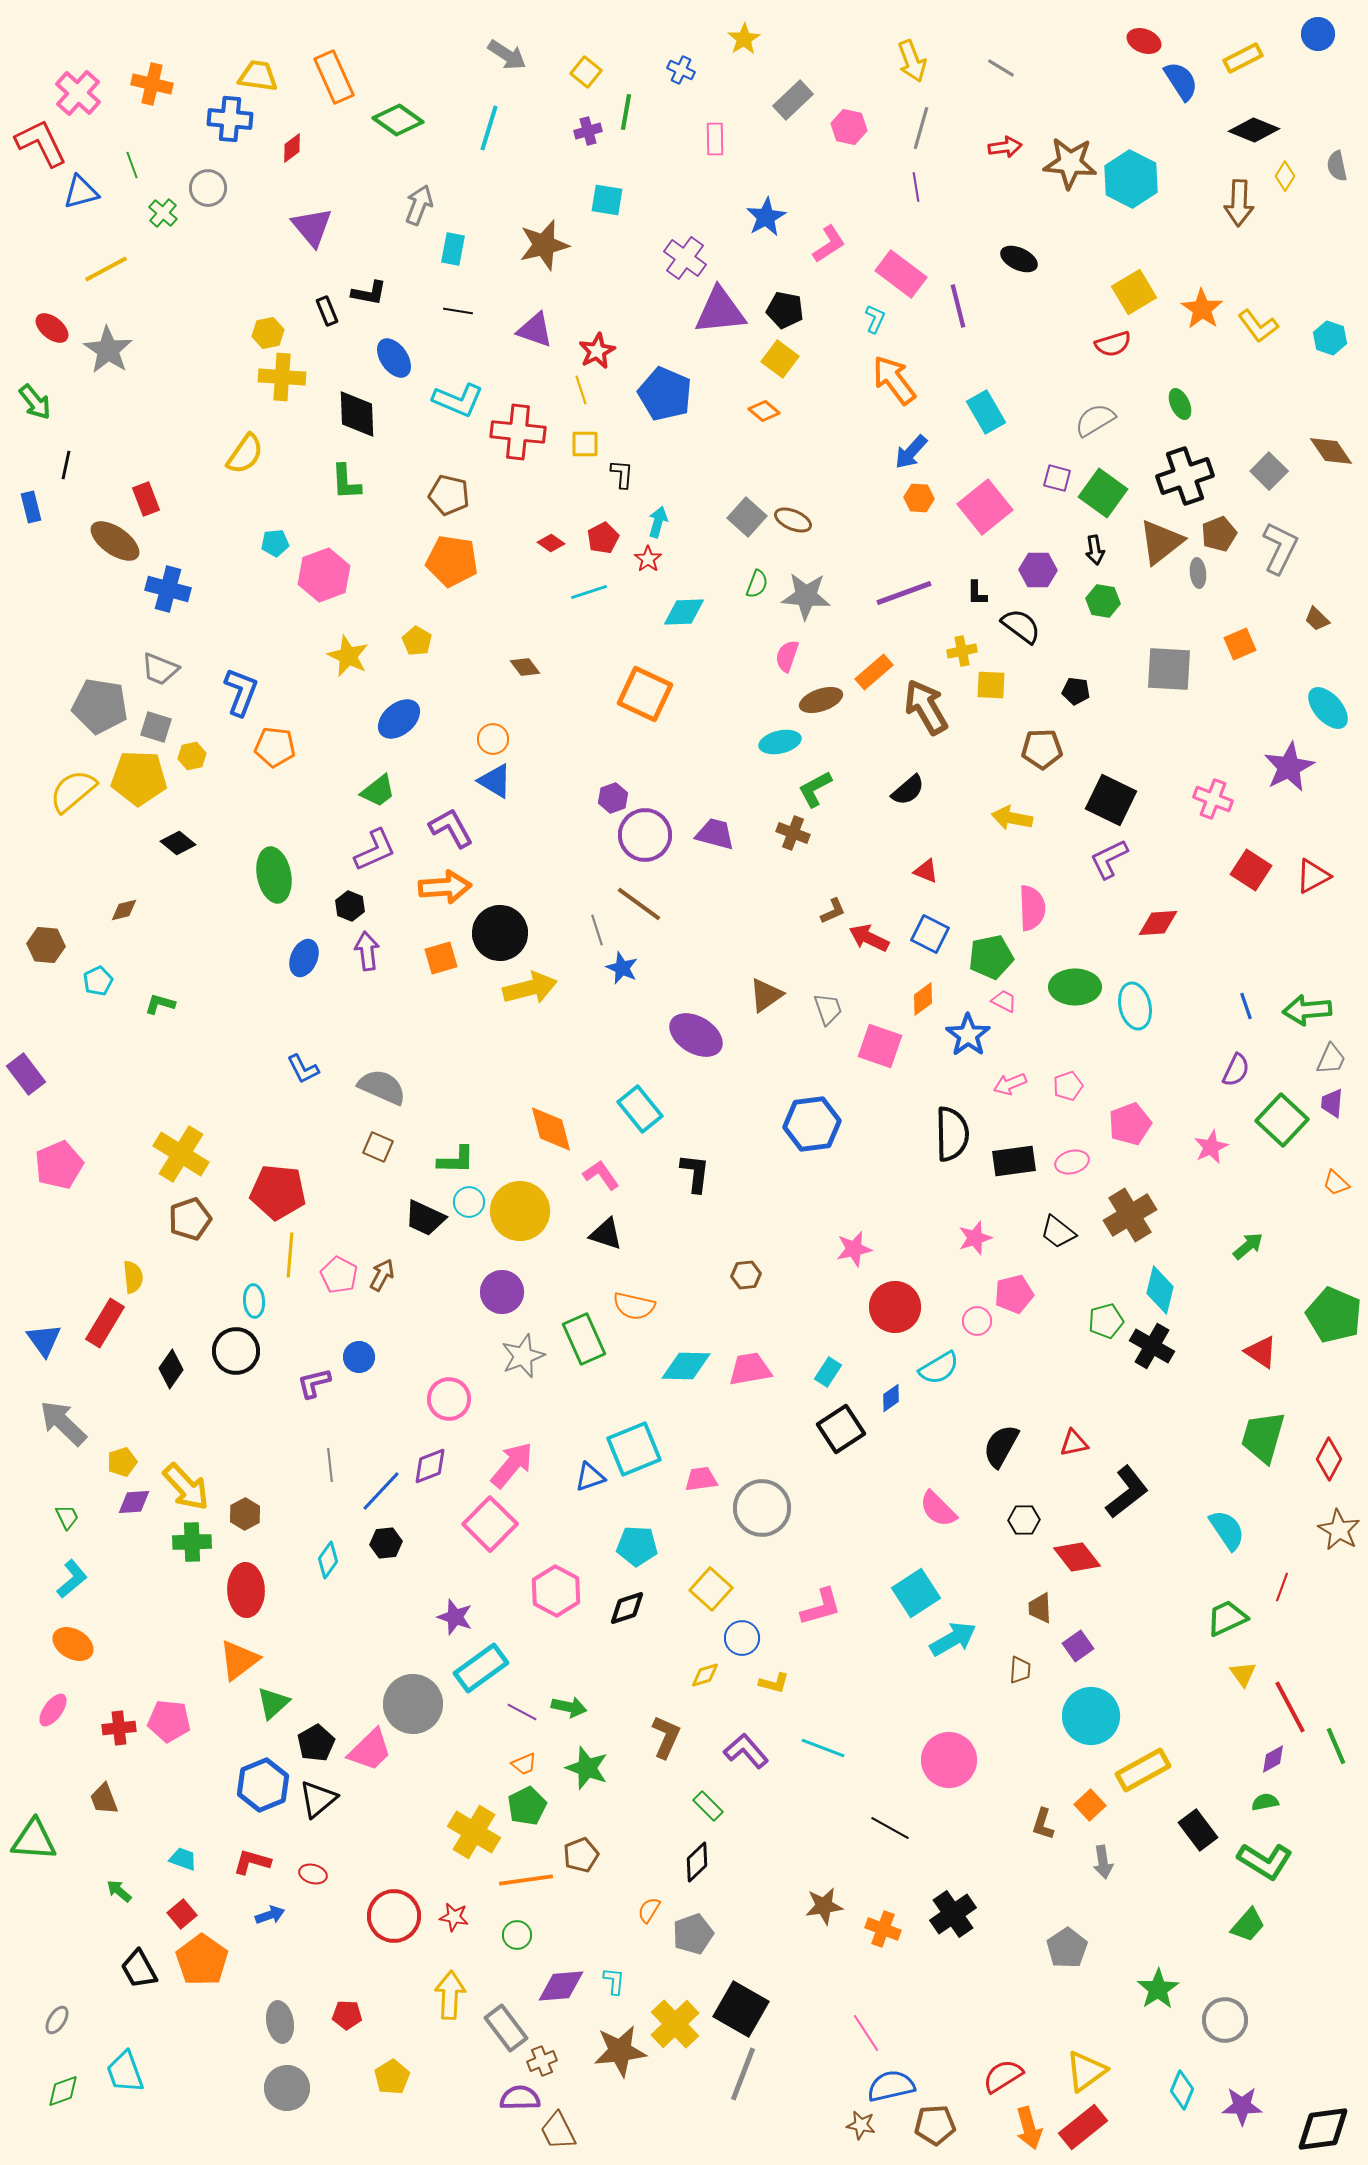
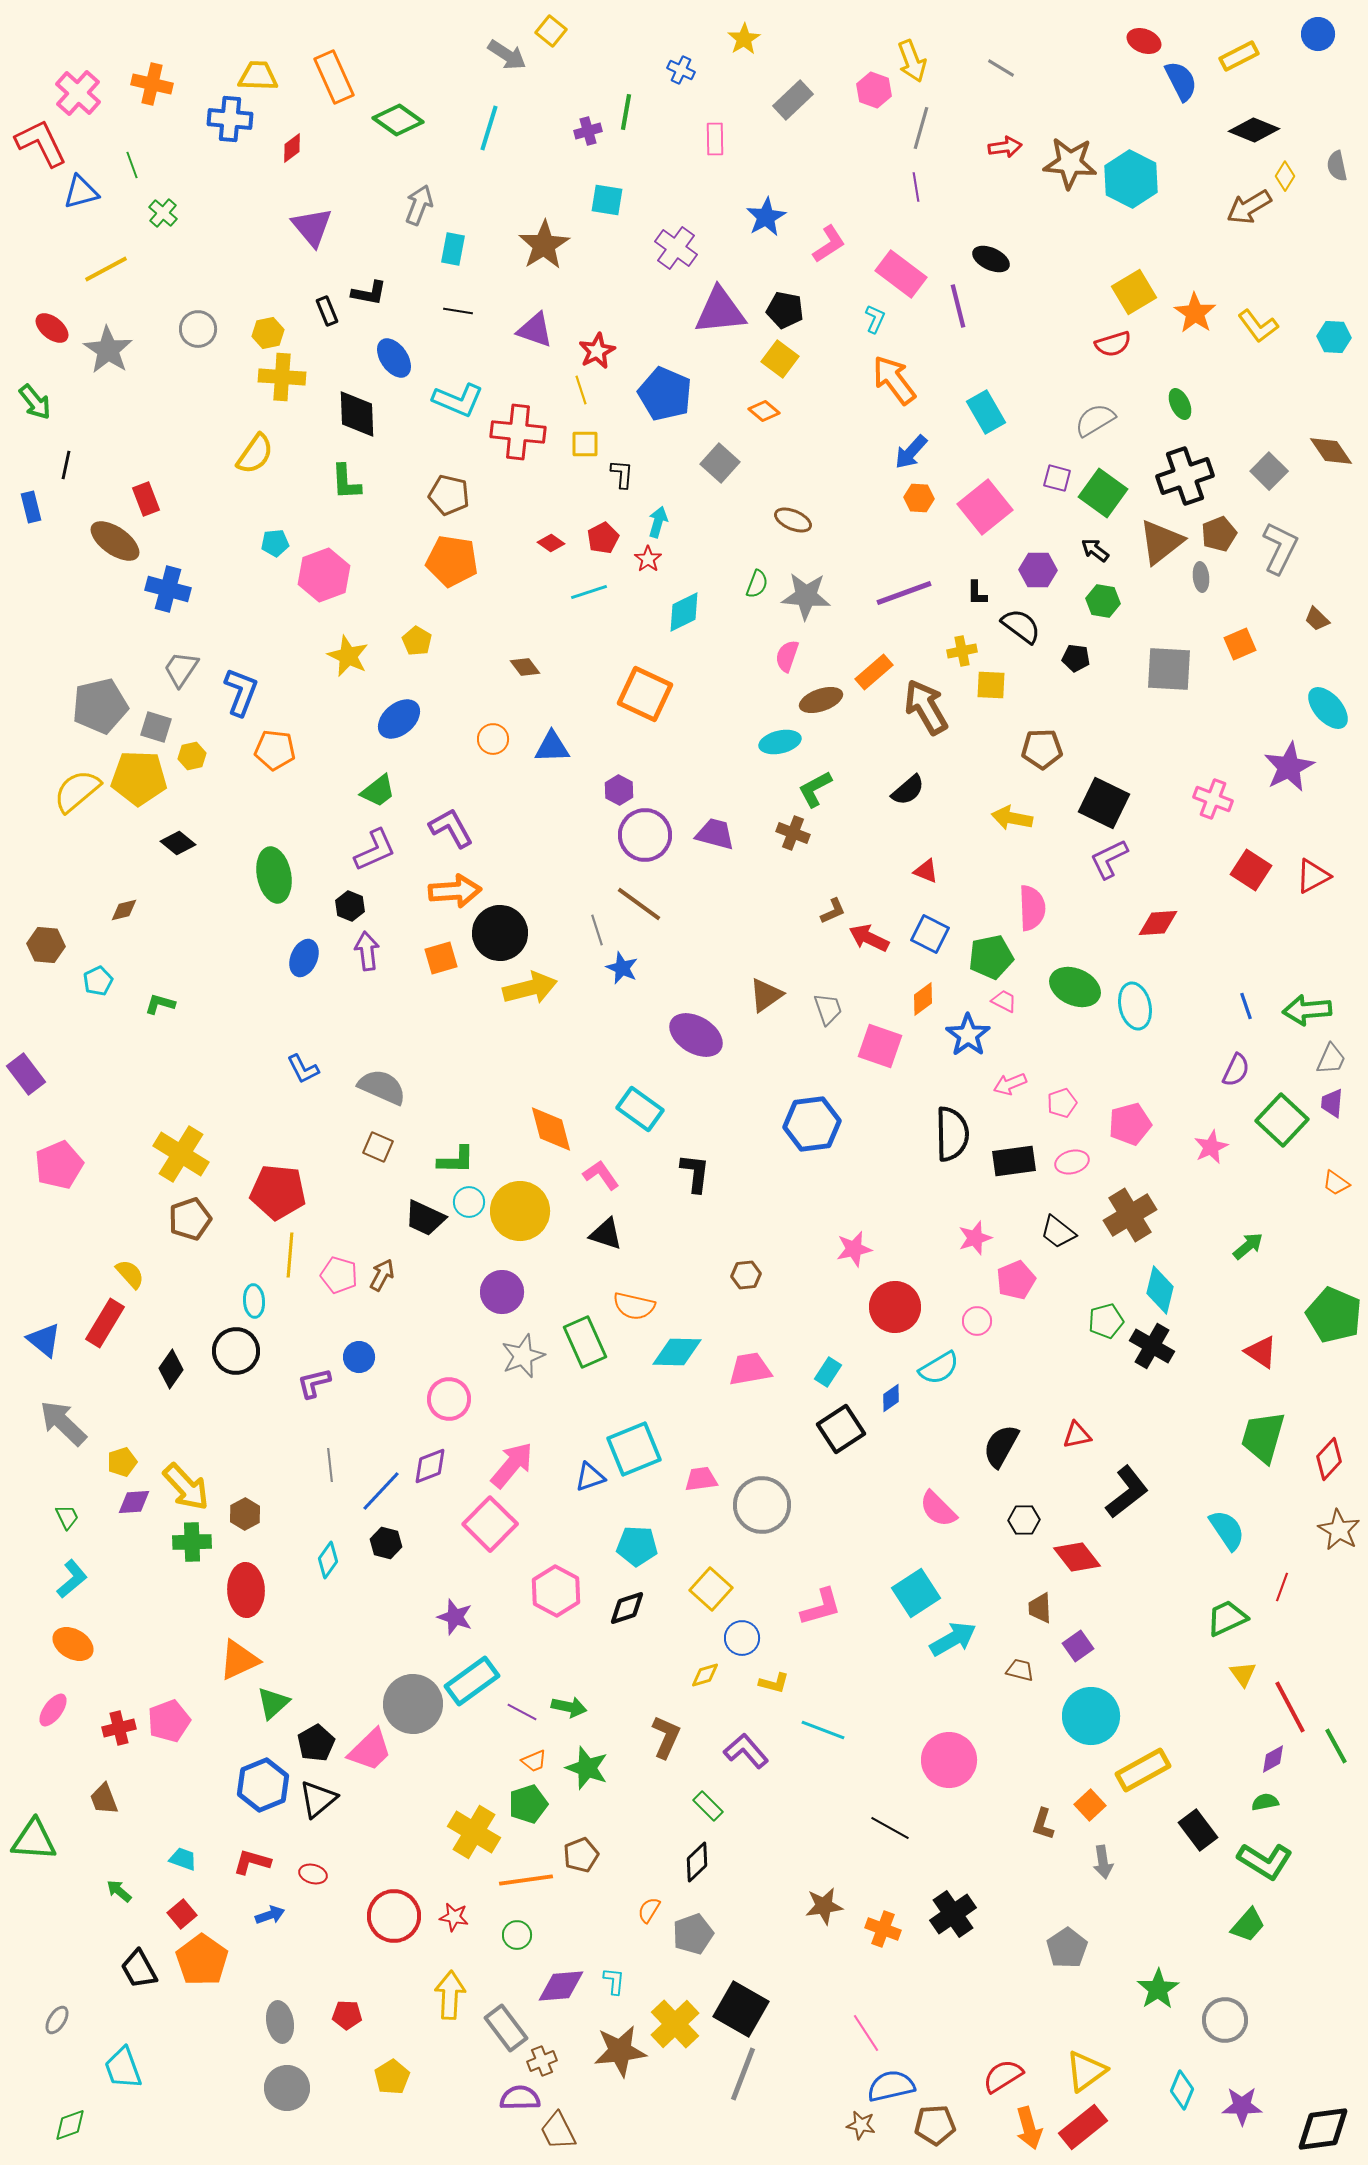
yellow rectangle at (1243, 58): moved 4 px left, 2 px up
yellow square at (586, 72): moved 35 px left, 41 px up
yellow trapezoid at (258, 76): rotated 6 degrees counterclockwise
blue semicircle at (1181, 81): rotated 6 degrees clockwise
pink hexagon at (849, 127): moved 25 px right, 37 px up; rotated 8 degrees clockwise
gray circle at (208, 188): moved 10 px left, 141 px down
brown arrow at (1239, 203): moved 10 px right, 4 px down; rotated 57 degrees clockwise
brown star at (544, 245): rotated 18 degrees counterclockwise
purple cross at (685, 258): moved 9 px left, 10 px up
black ellipse at (1019, 259): moved 28 px left
orange star at (1202, 309): moved 7 px left, 4 px down
cyan hexagon at (1330, 338): moved 4 px right, 1 px up; rotated 16 degrees counterclockwise
yellow semicircle at (245, 454): moved 10 px right
gray square at (747, 517): moved 27 px left, 54 px up
black arrow at (1095, 550): rotated 136 degrees clockwise
gray ellipse at (1198, 573): moved 3 px right, 4 px down
cyan diamond at (684, 612): rotated 24 degrees counterclockwise
gray trapezoid at (160, 669): moved 21 px right; rotated 102 degrees clockwise
black pentagon at (1076, 691): moved 33 px up
gray pentagon at (100, 706): rotated 22 degrees counterclockwise
orange pentagon at (275, 747): moved 3 px down
blue triangle at (495, 781): moved 57 px right, 34 px up; rotated 33 degrees counterclockwise
yellow semicircle at (73, 791): moved 4 px right
purple hexagon at (613, 798): moved 6 px right, 8 px up; rotated 12 degrees counterclockwise
black square at (1111, 800): moved 7 px left, 3 px down
orange arrow at (445, 887): moved 10 px right, 4 px down
green ellipse at (1075, 987): rotated 24 degrees clockwise
pink pentagon at (1068, 1086): moved 6 px left, 17 px down
cyan rectangle at (640, 1109): rotated 15 degrees counterclockwise
pink pentagon at (1130, 1124): rotated 6 degrees clockwise
orange trapezoid at (1336, 1183): rotated 8 degrees counterclockwise
pink pentagon at (339, 1275): rotated 12 degrees counterclockwise
yellow semicircle at (133, 1277): moved 3 px left, 3 px up; rotated 36 degrees counterclockwise
pink pentagon at (1014, 1294): moved 2 px right, 14 px up; rotated 9 degrees counterclockwise
green rectangle at (584, 1339): moved 1 px right, 3 px down
blue triangle at (44, 1340): rotated 15 degrees counterclockwise
cyan diamond at (686, 1366): moved 9 px left, 14 px up
red triangle at (1074, 1443): moved 3 px right, 8 px up
red diamond at (1329, 1459): rotated 15 degrees clockwise
gray circle at (762, 1508): moved 3 px up
black hexagon at (386, 1543): rotated 20 degrees clockwise
orange triangle at (239, 1660): rotated 12 degrees clockwise
cyan rectangle at (481, 1668): moved 9 px left, 13 px down
brown trapezoid at (1020, 1670): rotated 80 degrees counterclockwise
pink pentagon at (169, 1721): rotated 27 degrees counterclockwise
red cross at (119, 1728): rotated 8 degrees counterclockwise
green line at (1336, 1746): rotated 6 degrees counterclockwise
cyan line at (823, 1748): moved 18 px up
orange trapezoid at (524, 1764): moved 10 px right, 3 px up
green pentagon at (527, 1806): moved 1 px right, 2 px up; rotated 9 degrees clockwise
cyan trapezoid at (125, 2072): moved 2 px left, 4 px up
green diamond at (63, 2091): moved 7 px right, 34 px down
